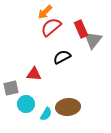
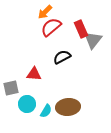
cyan circle: moved 1 px right
cyan semicircle: moved 3 px up
